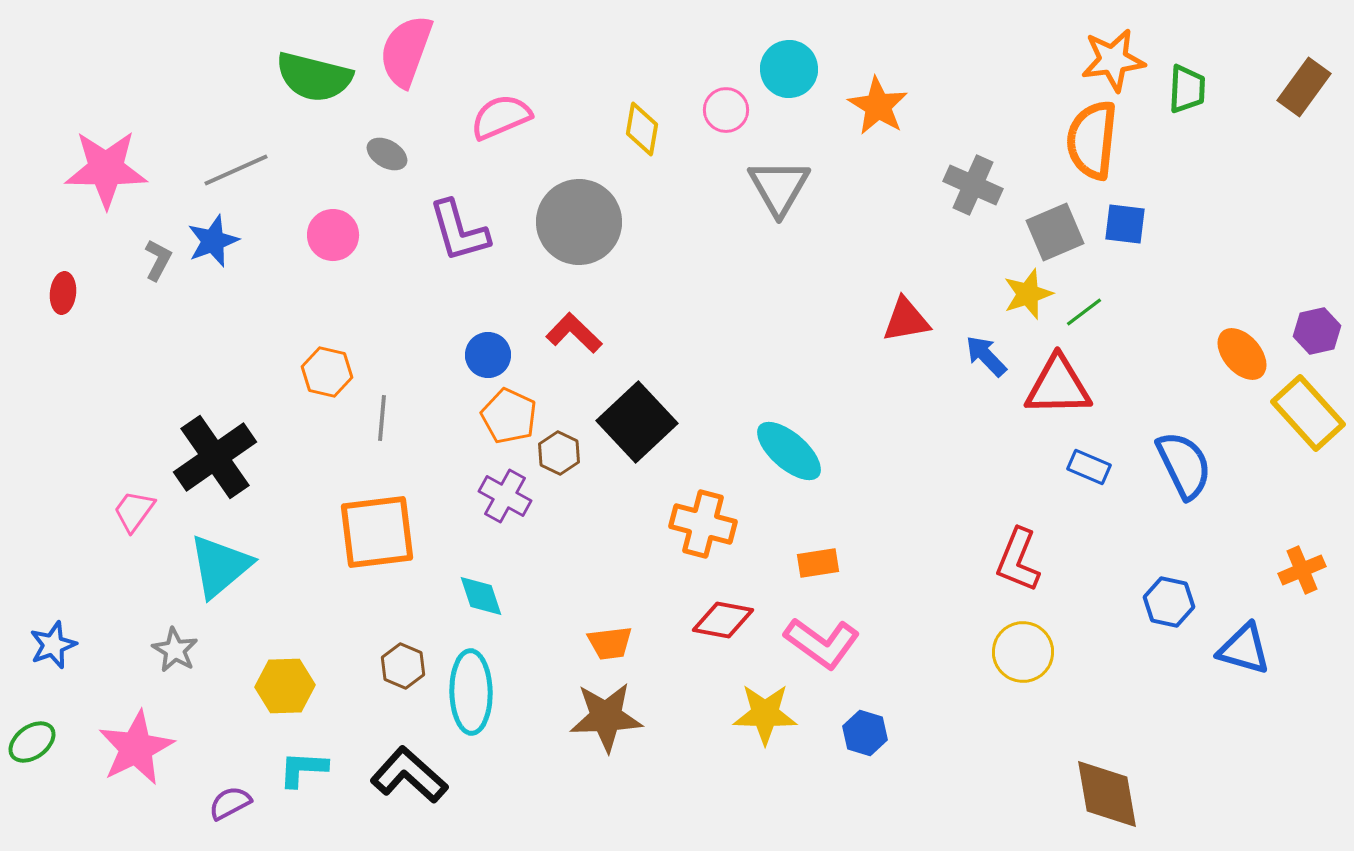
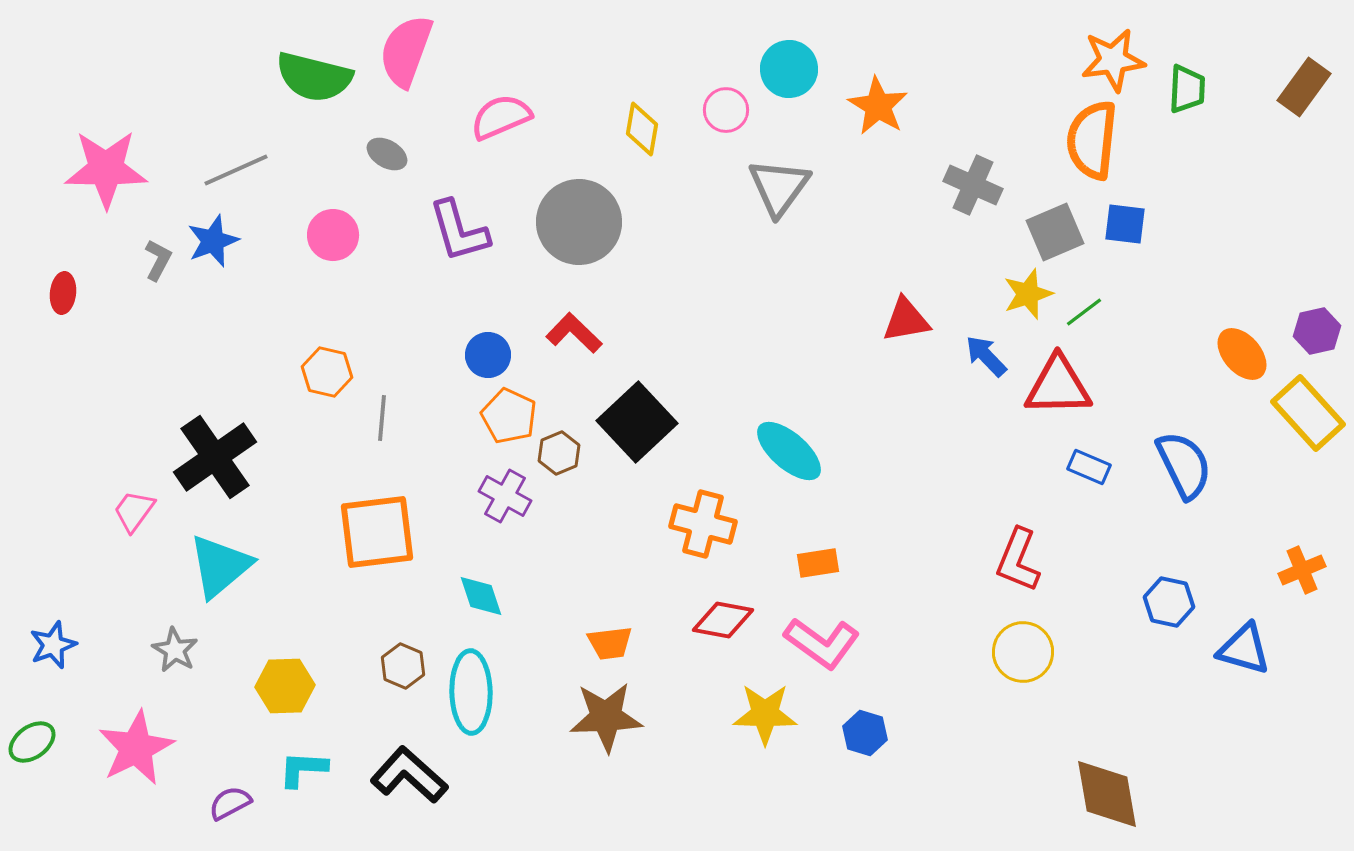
gray triangle at (779, 187): rotated 6 degrees clockwise
brown hexagon at (559, 453): rotated 12 degrees clockwise
